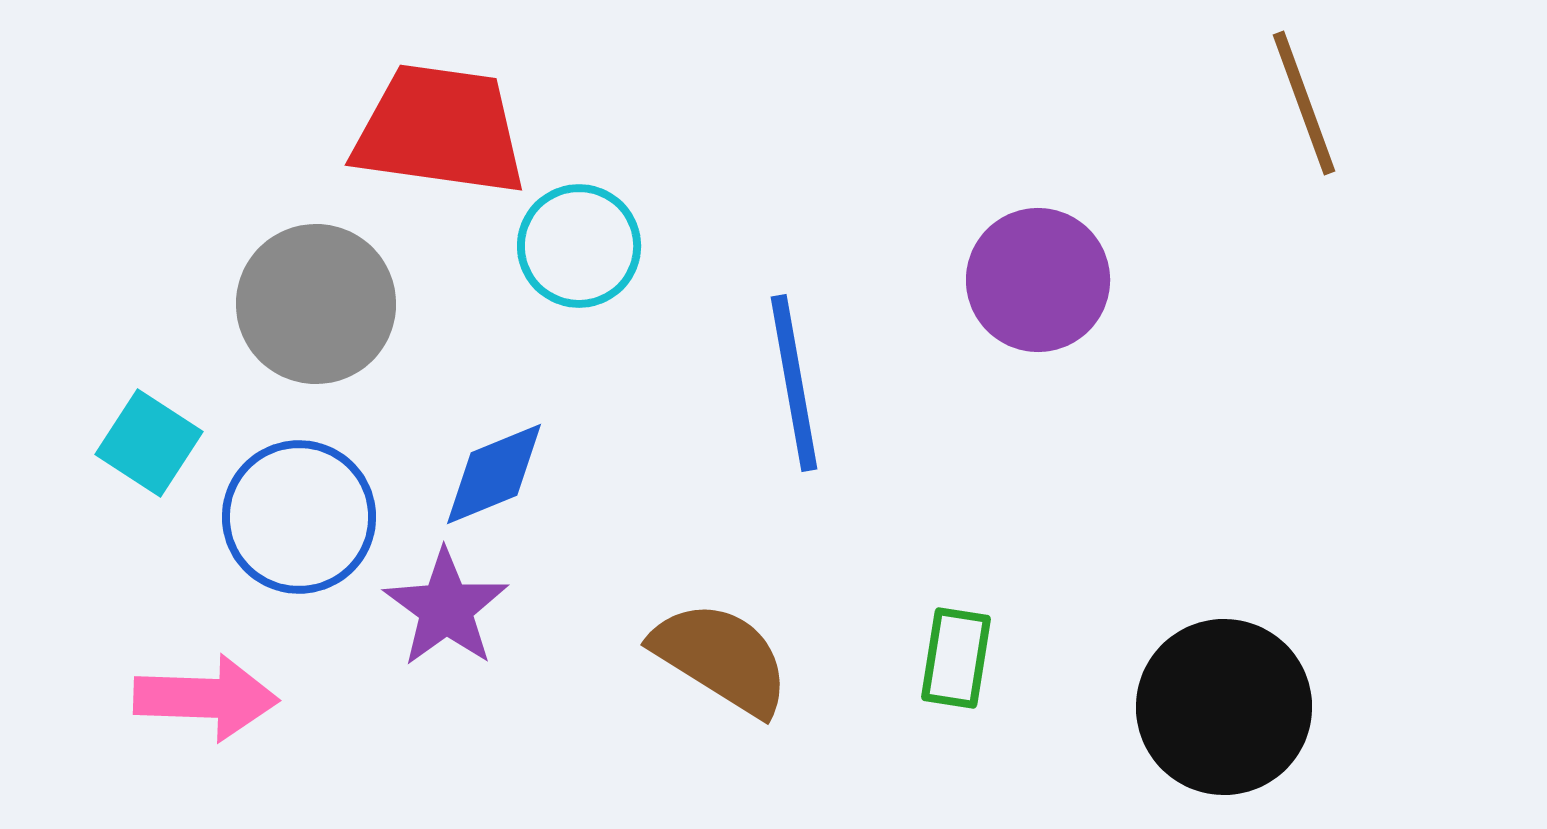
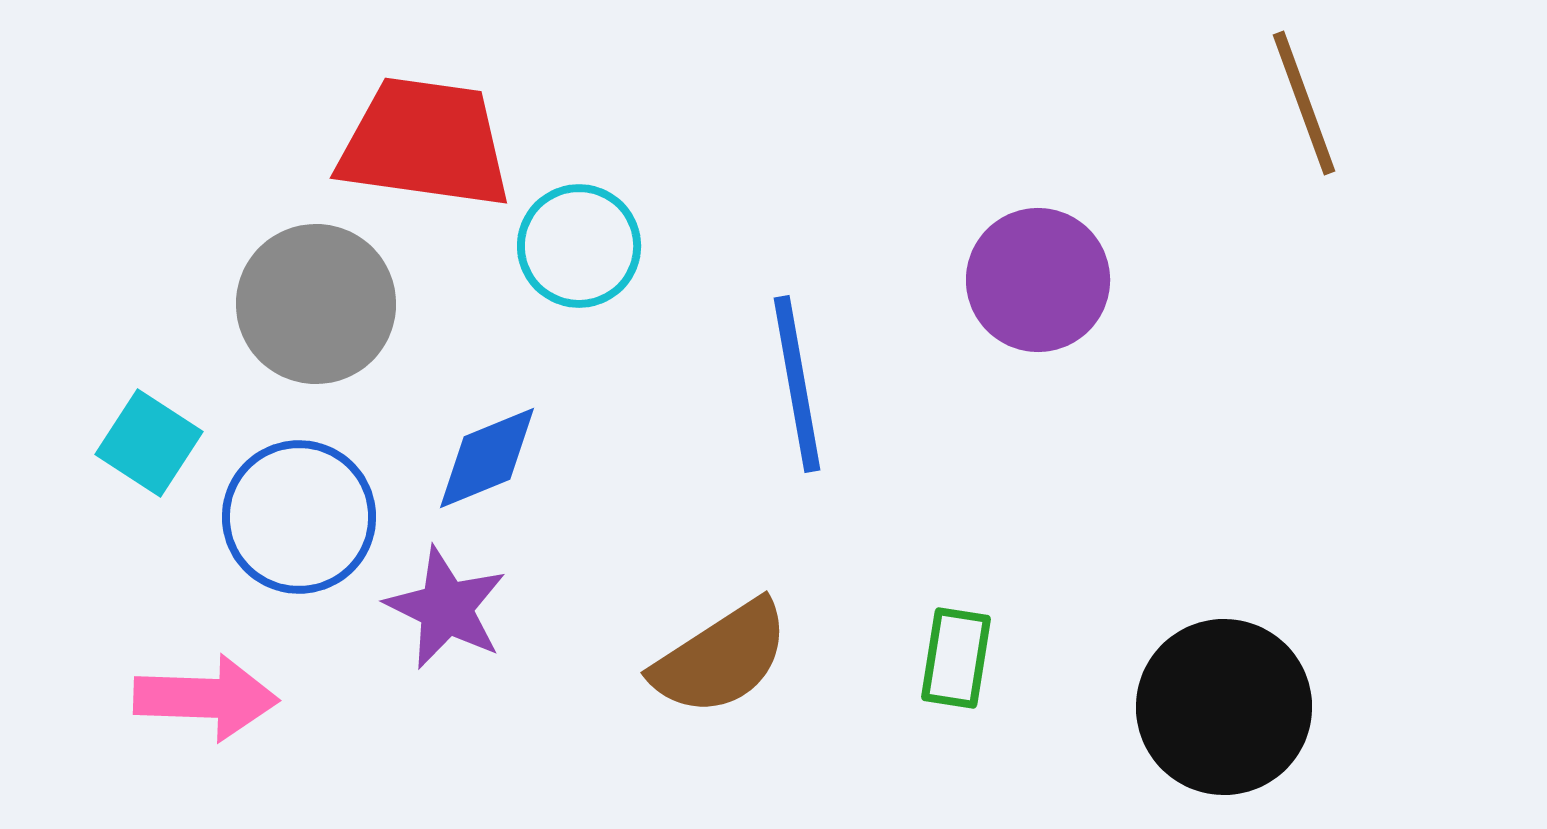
red trapezoid: moved 15 px left, 13 px down
blue line: moved 3 px right, 1 px down
blue diamond: moved 7 px left, 16 px up
purple star: rotated 10 degrees counterclockwise
brown semicircle: rotated 115 degrees clockwise
